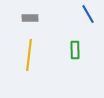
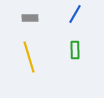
blue line: moved 13 px left; rotated 60 degrees clockwise
yellow line: moved 2 px down; rotated 24 degrees counterclockwise
